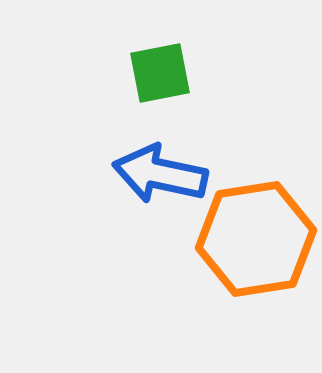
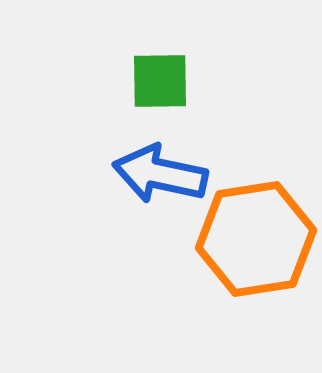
green square: moved 8 px down; rotated 10 degrees clockwise
